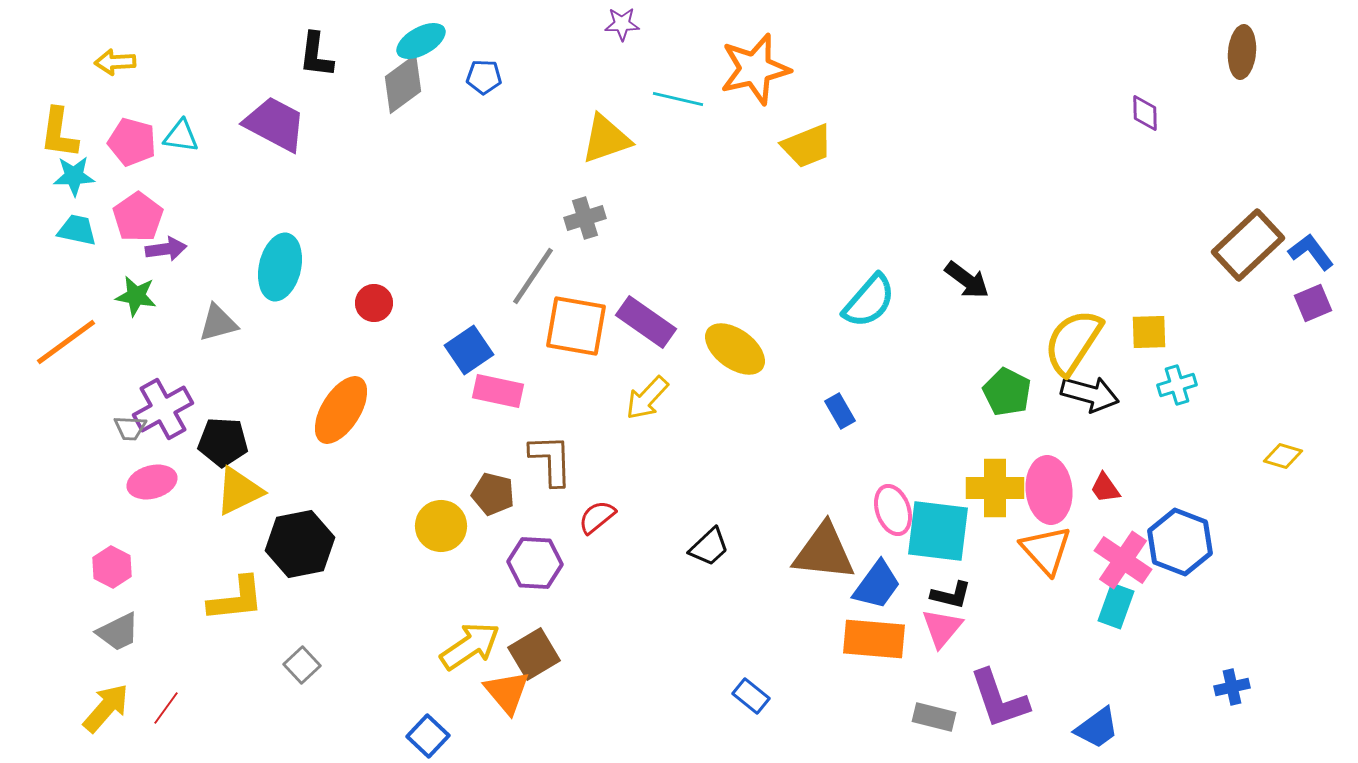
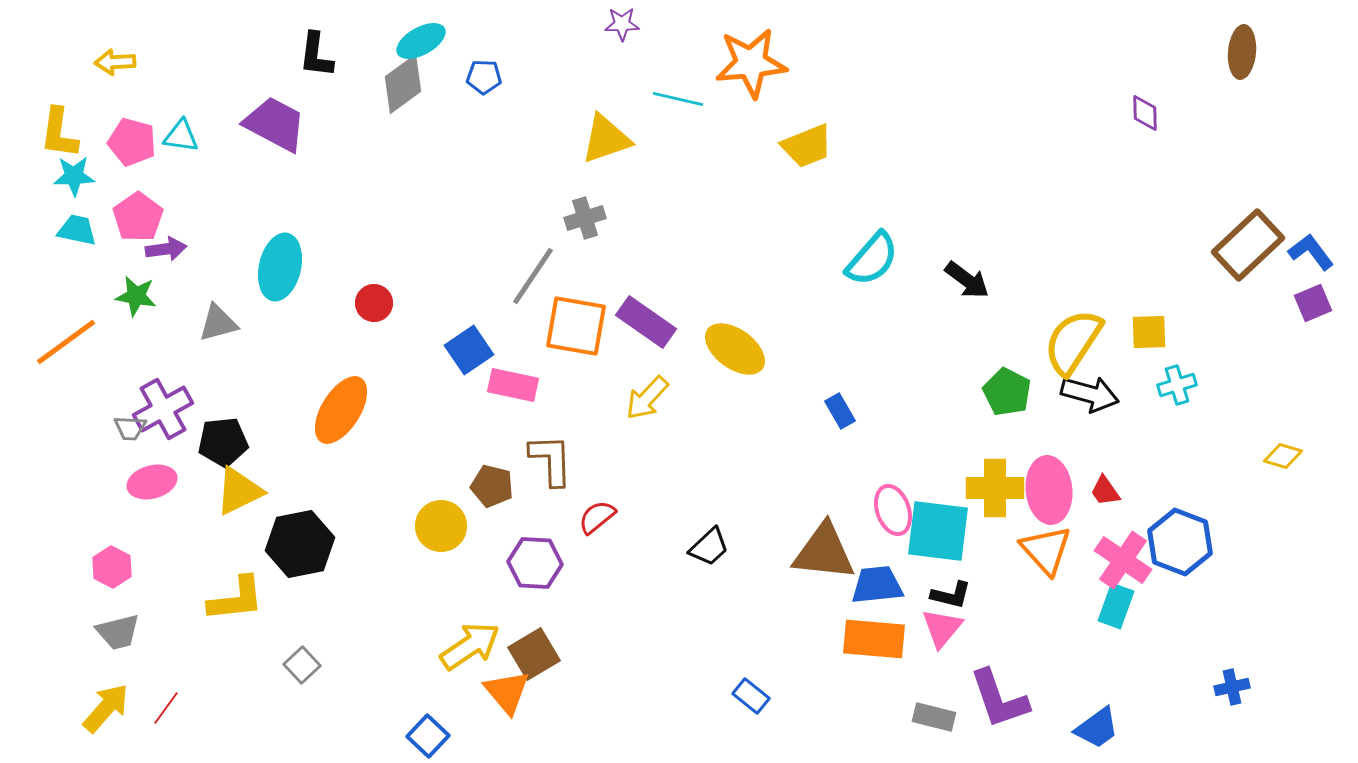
orange star at (755, 69): moved 4 px left, 6 px up; rotated 8 degrees clockwise
cyan semicircle at (869, 301): moved 3 px right, 42 px up
pink rectangle at (498, 391): moved 15 px right, 6 px up
black pentagon at (223, 442): rotated 9 degrees counterclockwise
red trapezoid at (1105, 488): moved 3 px down
brown pentagon at (493, 494): moved 1 px left, 8 px up
blue trapezoid at (877, 585): rotated 132 degrees counterclockwise
gray trapezoid at (118, 632): rotated 12 degrees clockwise
